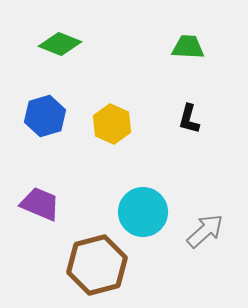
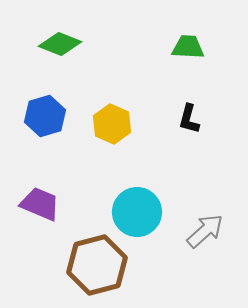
cyan circle: moved 6 px left
